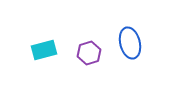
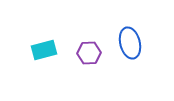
purple hexagon: rotated 15 degrees clockwise
